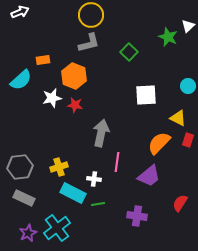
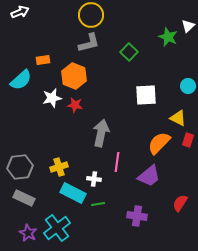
purple star: rotated 18 degrees counterclockwise
